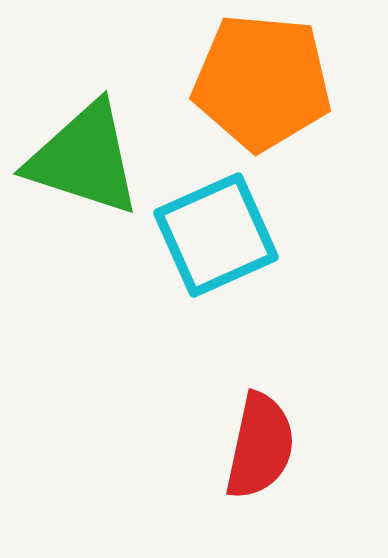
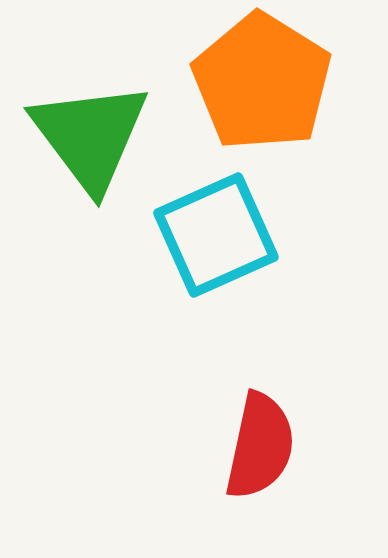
orange pentagon: rotated 27 degrees clockwise
green triangle: moved 6 px right, 23 px up; rotated 35 degrees clockwise
